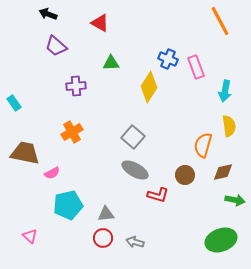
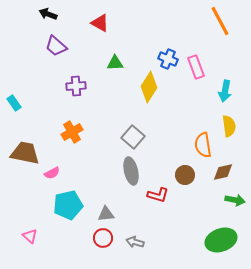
green triangle: moved 4 px right
orange semicircle: rotated 25 degrees counterclockwise
gray ellipse: moved 4 px left, 1 px down; rotated 48 degrees clockwise
